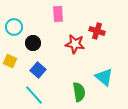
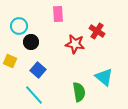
cyan circle: moved 5 px right, 1 px up
red cross: rotated 14 degrees clockwise
black circle: moved 2 px left, 1 px up
